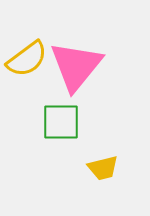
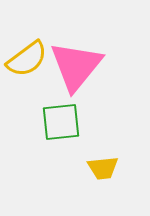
green square: rotated 6 degrees counterclockwise
yellow trapezoid: rotated 8 degrees clockwise
